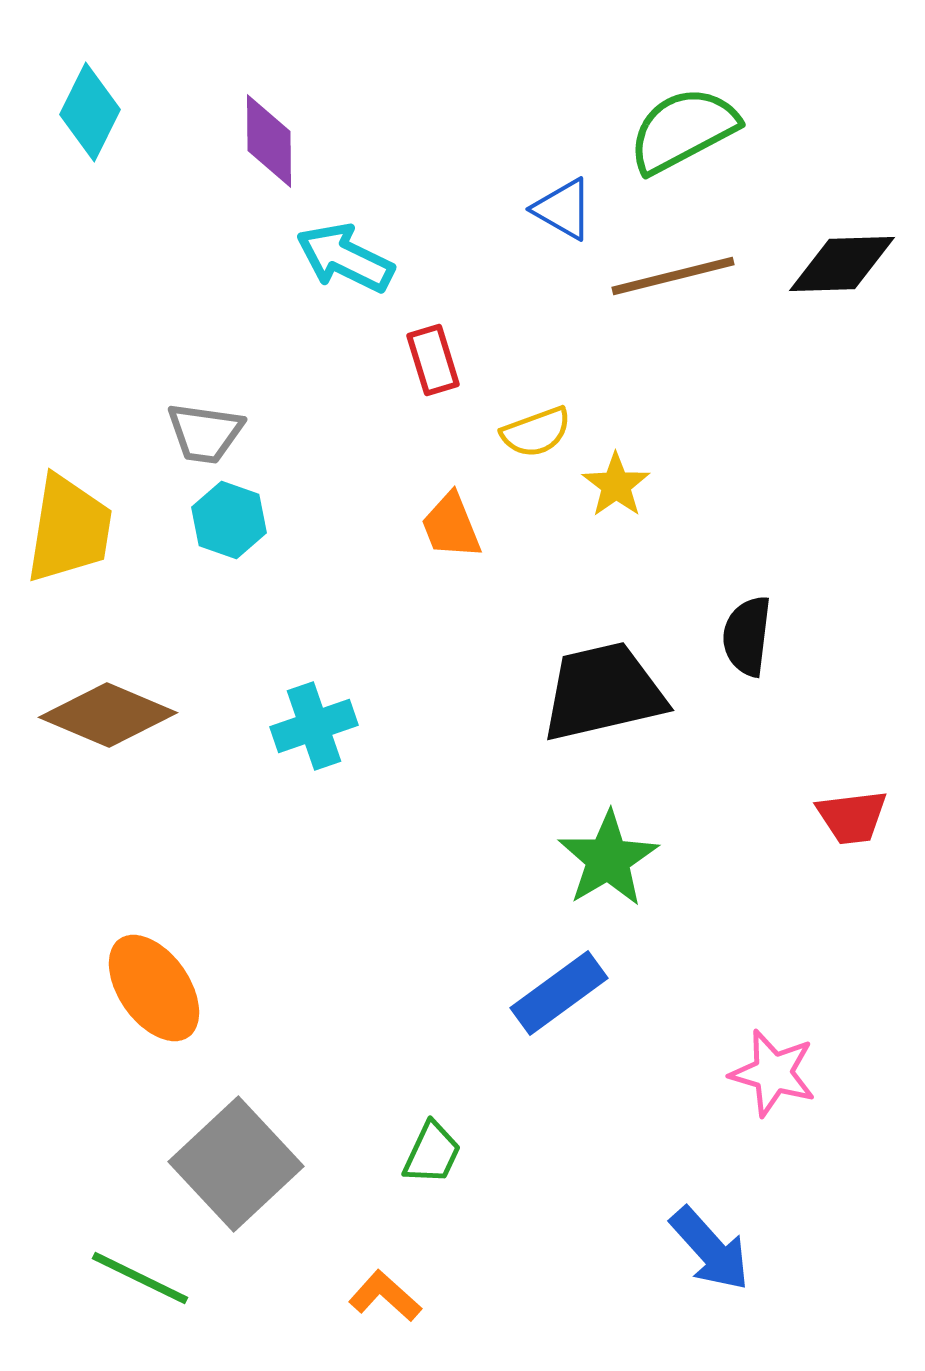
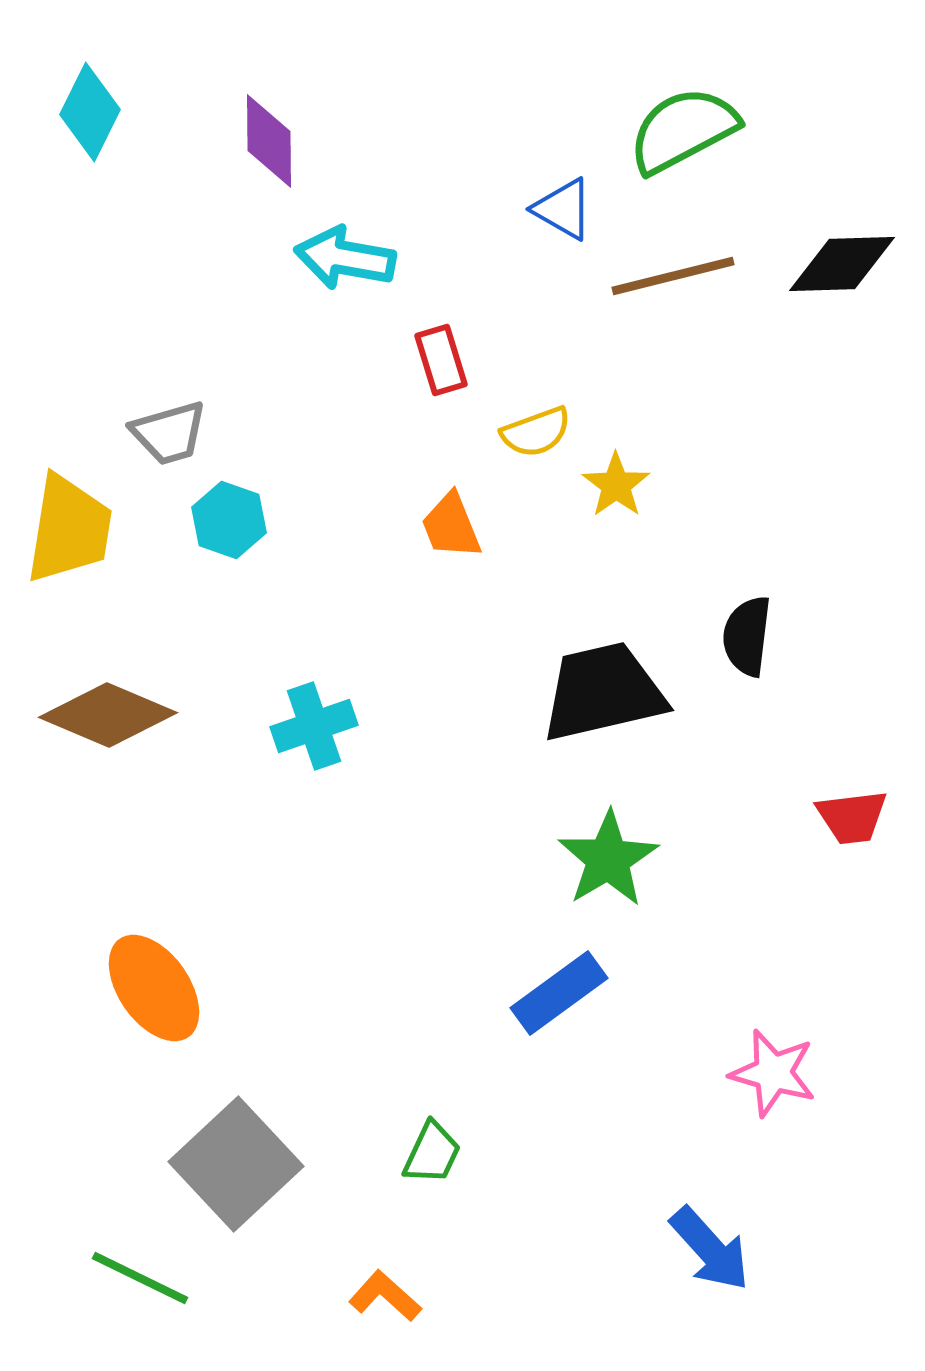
cyan arrow: rotated 16 degrees counterclockwise
red rectangle: moved 8 px right
gray trapezoid: moved 36 px left; rotated 24 degrees counterclockwise
